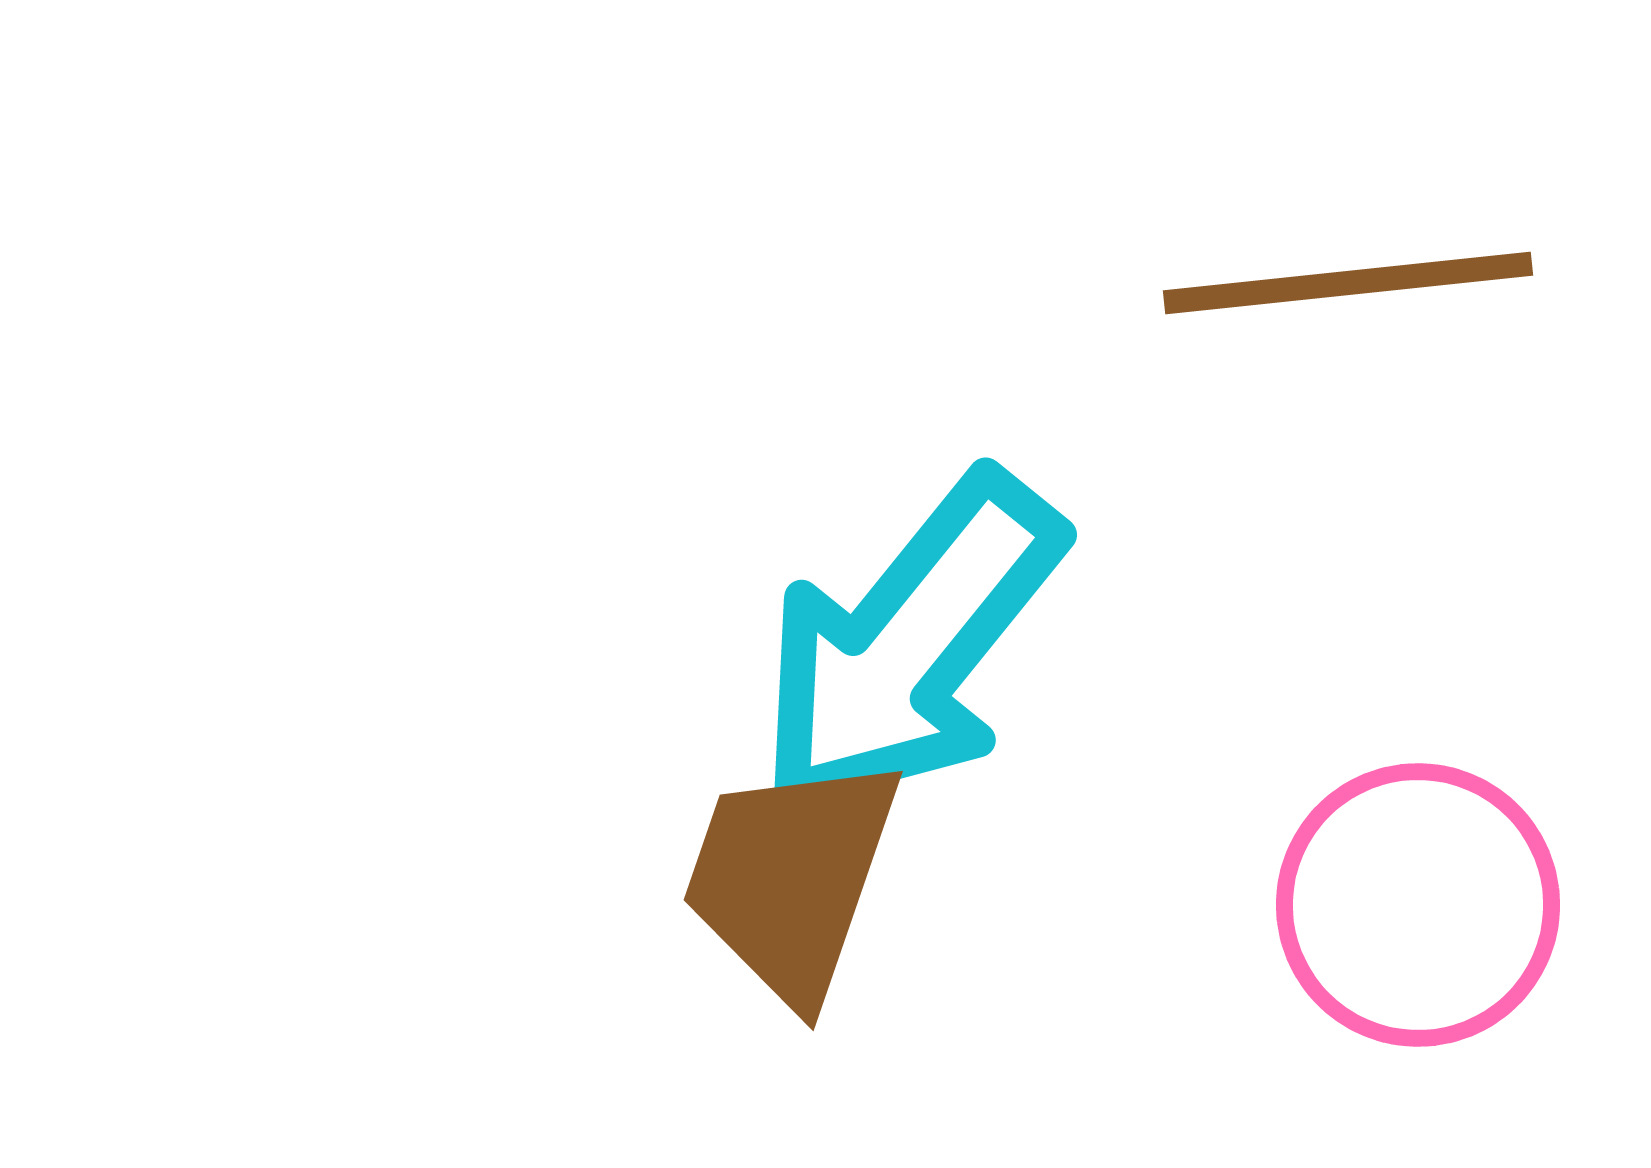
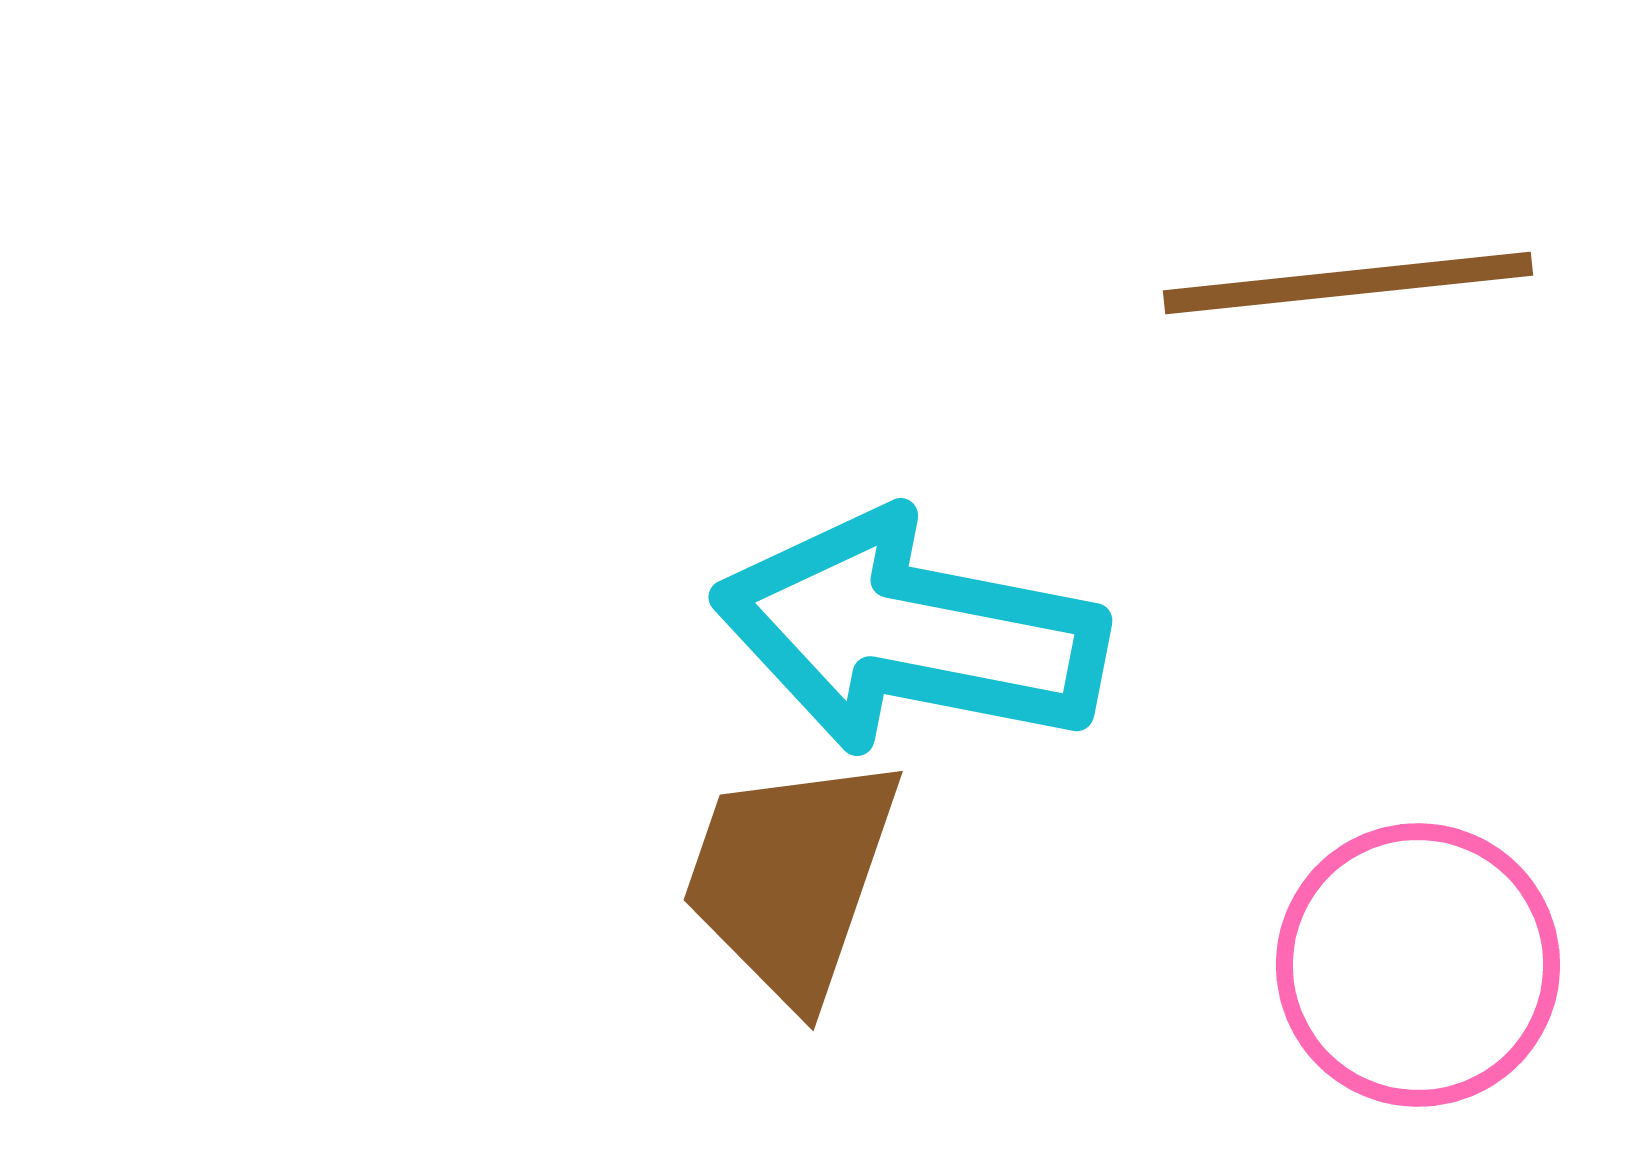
cyan arrow: moved 11 px up; rotated 62 degrees clockwise
pink circle: moved 60 px down
